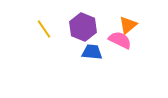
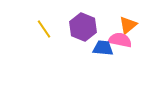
pink semicircle: rotated 15 degrees counterclockwise
blue trapezoid: moved 11 px right, 4 px up
